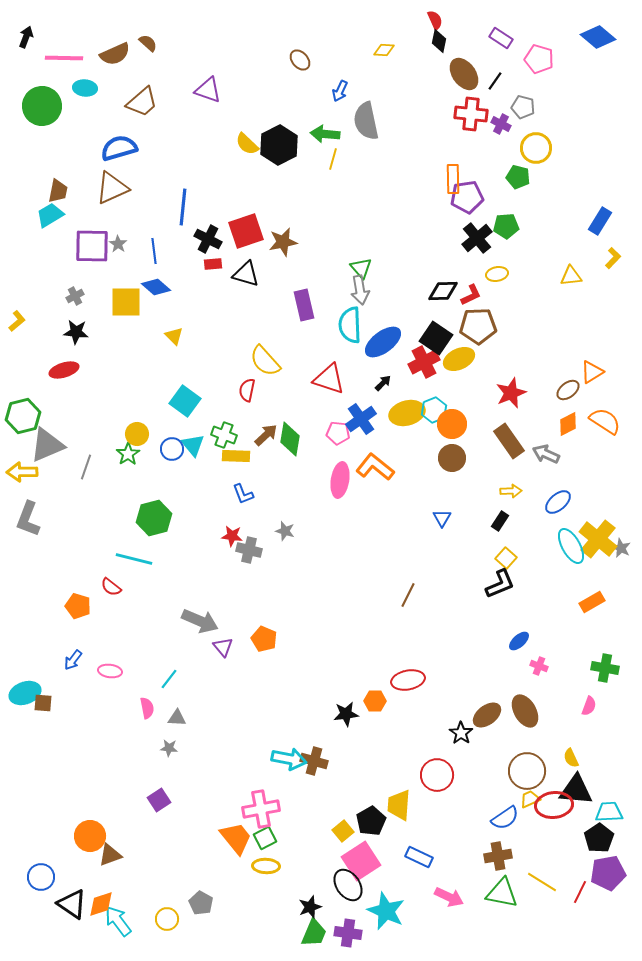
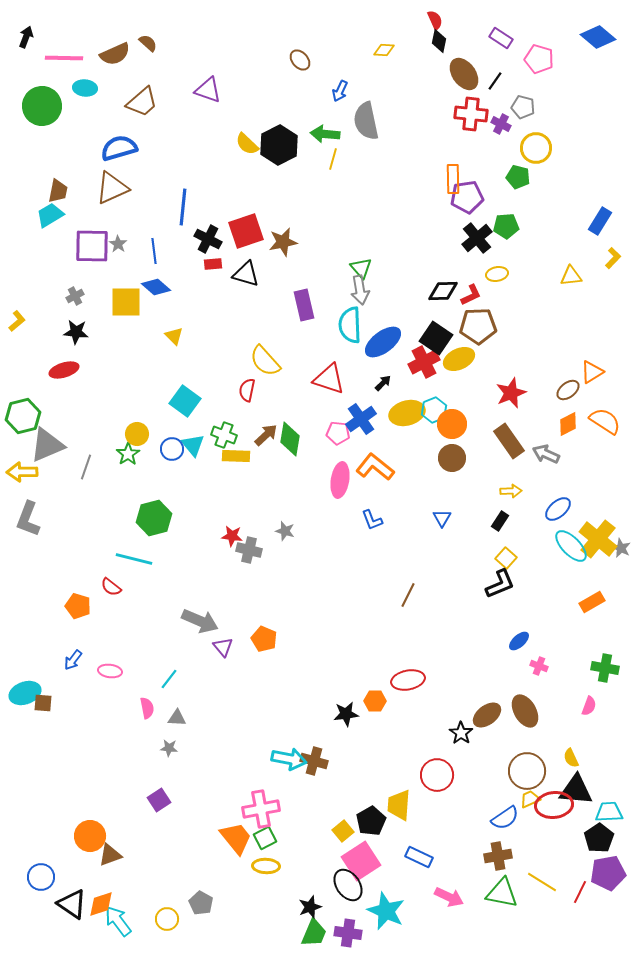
blue L-shape at (243, 494): moved 129 px right, 26 px down
blue ellipse at (558, 502): moved 7 px down
cyan ellipse at (571, 546): rotated 15 degrees counterclockwise
